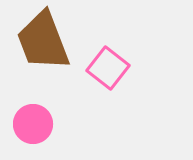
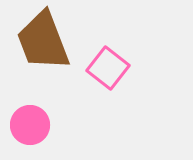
pink circle: moved 3 px left, 1 px down
